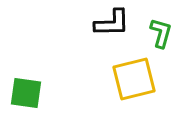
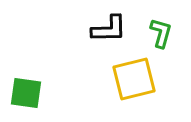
black L-shape: moved 3 px left, 6 px down
